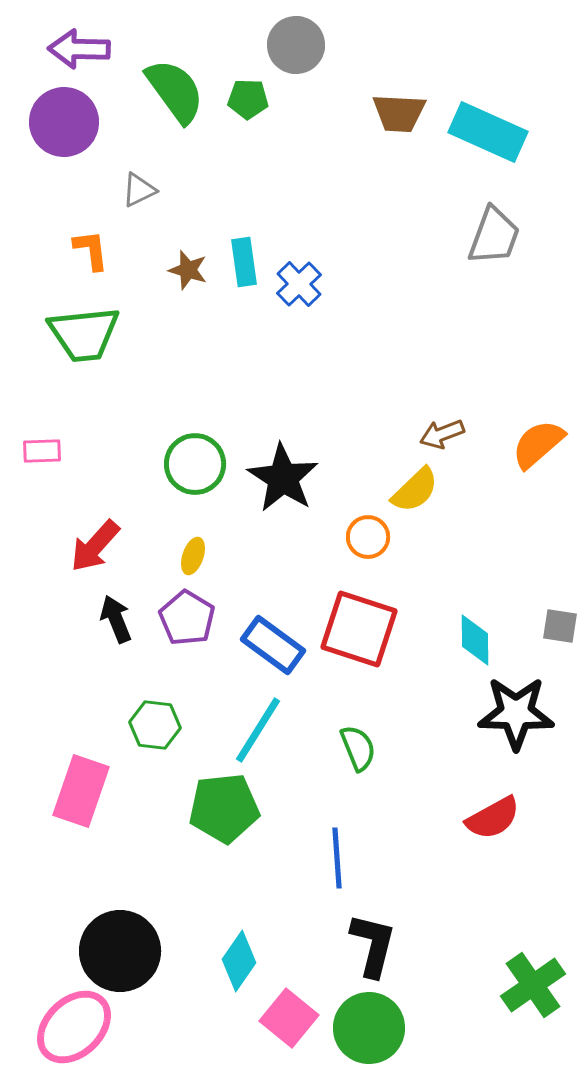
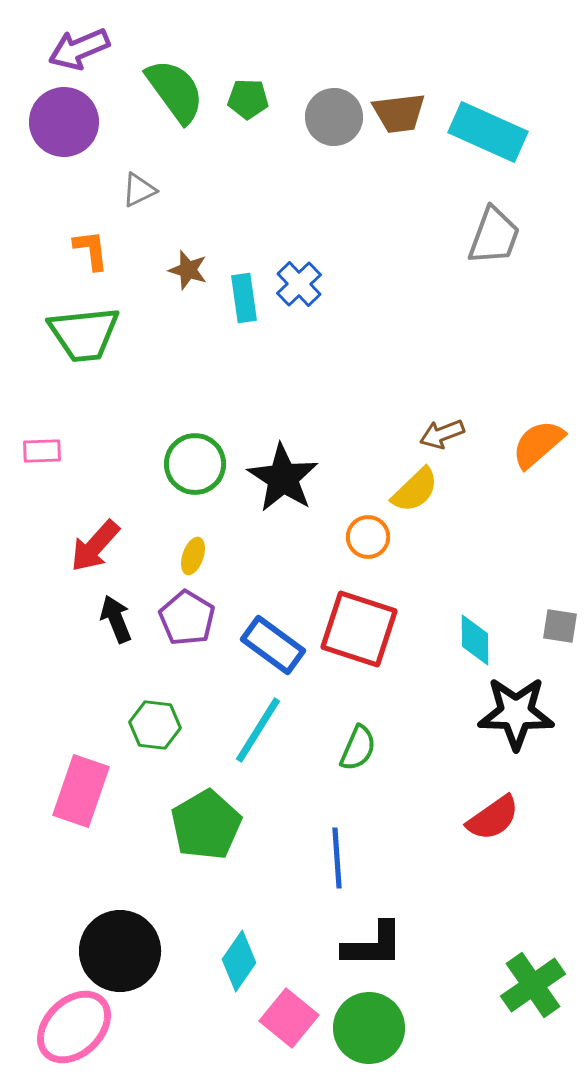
gray circle at (296, 45): moved 38 px right, 72 px down
purple arrow at (79, 49): rotated 24 degrees counterclockwise
brown trapezoid at (399, 113): rotated 10 degrees counterclockwise
cyan rectangle at (244, 262): moved 36 px down
green semicircle at (358, 748): rotated 45 degrees clockwise
green pentagon at (224, 808): moved 18 px left, 17 px down; rotated 24 degrees counterclockwise
red semicircle at (493, 818): rotated 6 degrees counterclockwise
black L-shape at (373, 945): rotated 76 degrees clockwise
